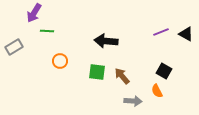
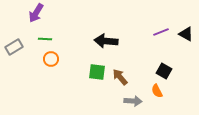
purple arrow: moved 2 px right
green line: moved 2 px left, 8 px down
orange circle: moved 9 px left, 2 px up
brown arrow: moved 2 px left, 1 px down
